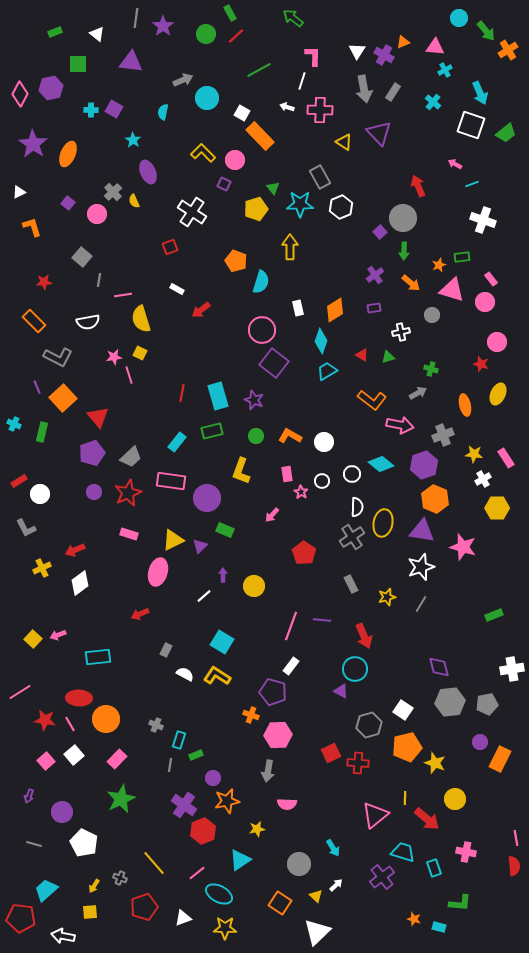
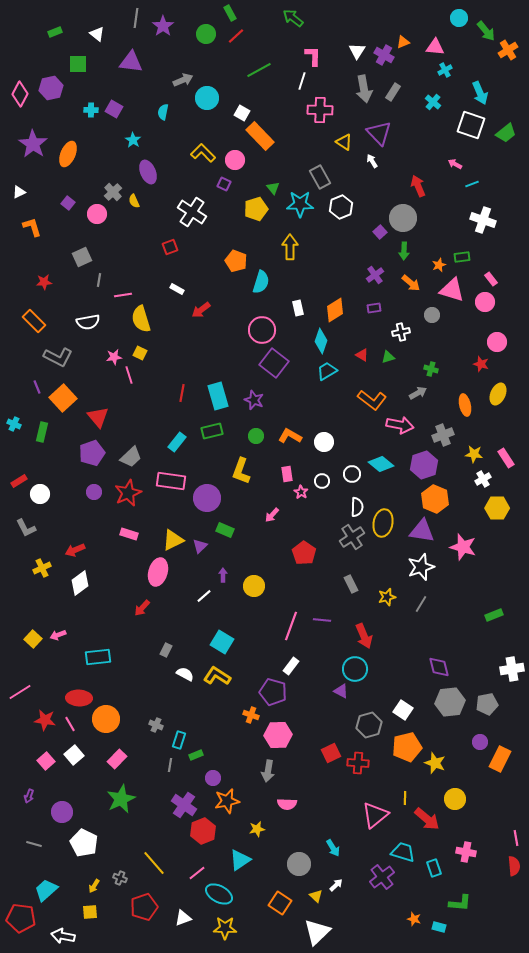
white arrow at (287, 107): moved 85 px right, 54 px down; rotated 40 degrees clockwise
gray square at (82, 257): rotated 24 degrees clockwise
red arrow at (140, 614): moved 2 px right, 6 px up; rotated 24 degrees counterclockwise
